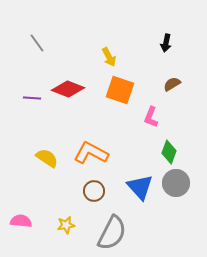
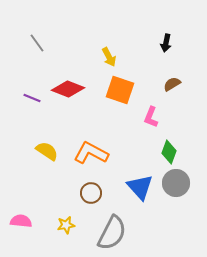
purple line: rotated 18 degrees clockwise
yellow semicircle: moved 7 px up
brown circle: moved 3 px left, 2 px down
